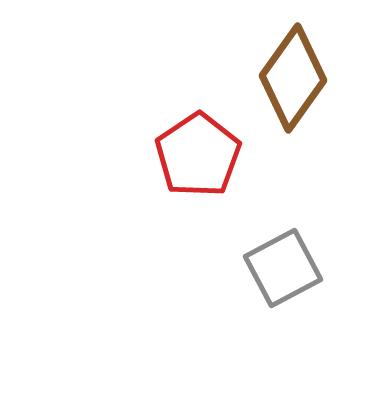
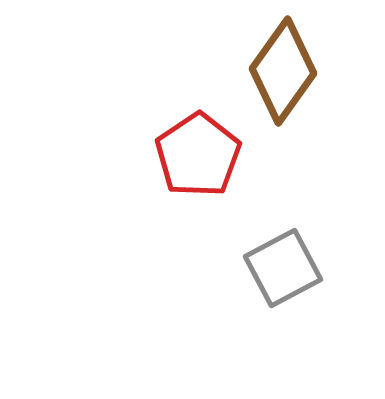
brown diamond: moved 10 px left, 7 px up
